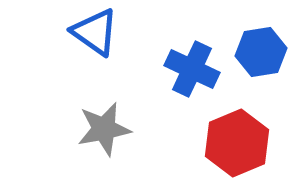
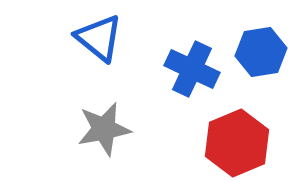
blue triangle: moved 4 px right, 6 px down; rotated 4 degrees clockwise
